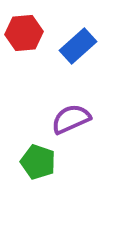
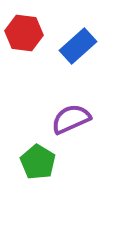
red hexagon: rotated 12 degrees clockwise
green pentagon: rotated 12 degrees clockwise
